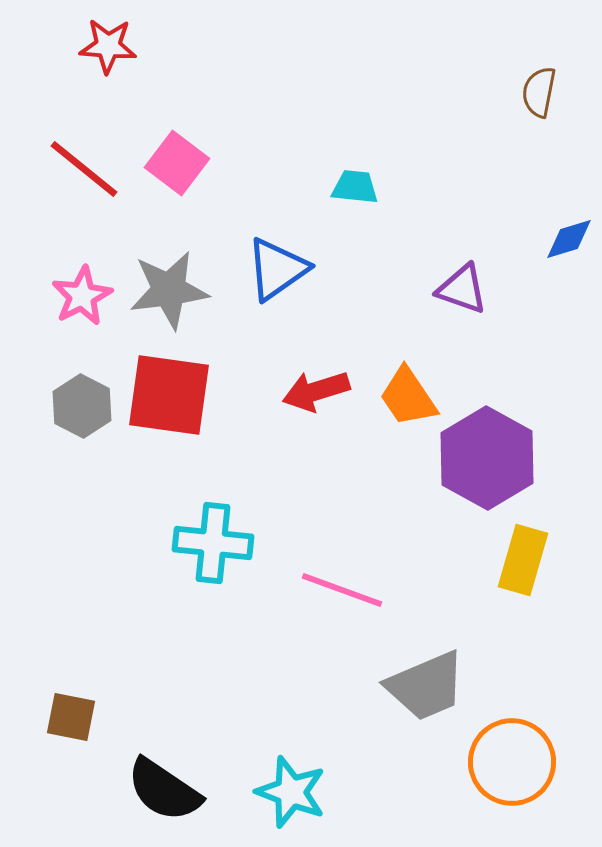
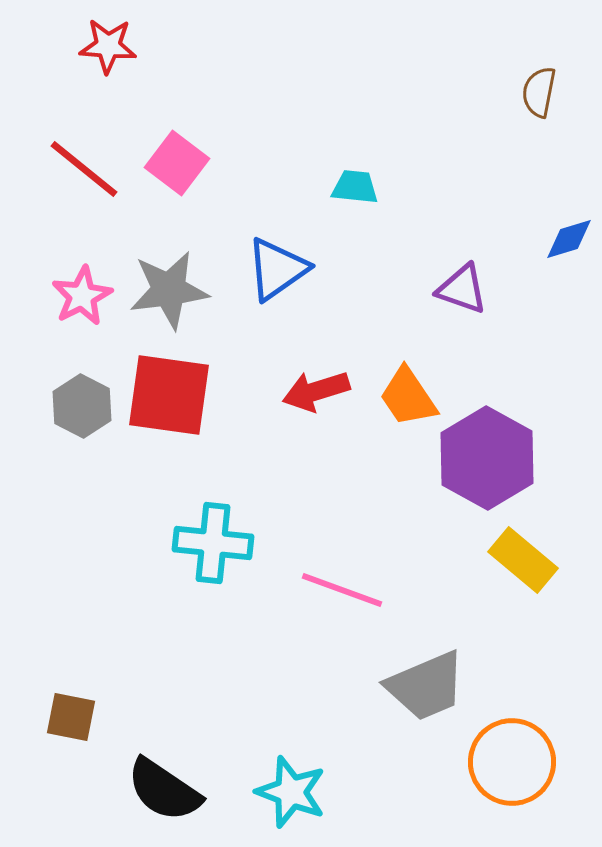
yellow rectangle: rotated 66 degrees counterclockwise
